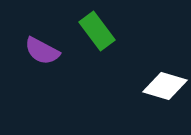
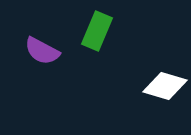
green rectangle: rotated 60 degrees clockwise
